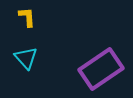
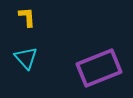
purple rectangle: moved 2 px left, 1 px up; rotated 12 degrees clockwise
